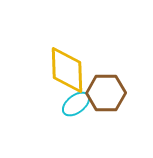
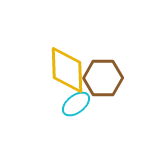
brown hexagon: moved 3 px left, 15 px up
